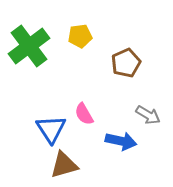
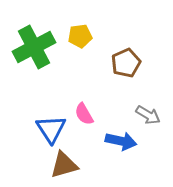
green cross: moved 5 px right, 1 px down; rotated 9 degrees clockwise
